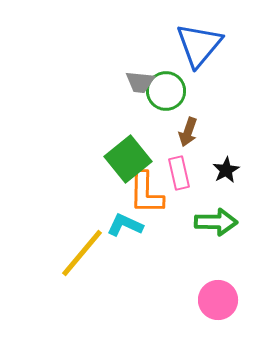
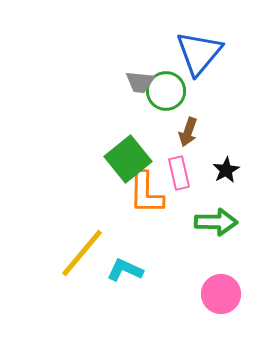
blue triangle: moved 8 px down
cyan L-shape: moved 45 px down
pink circle: moved 3 px right, 6 px up
